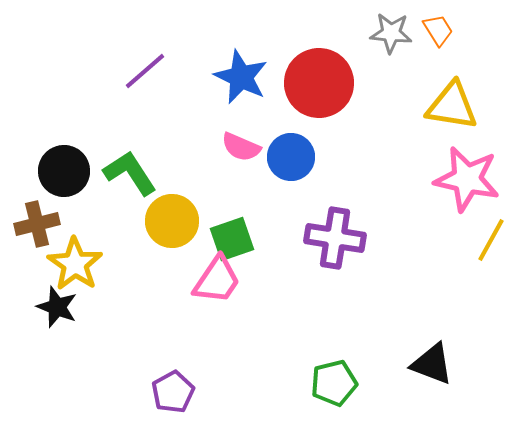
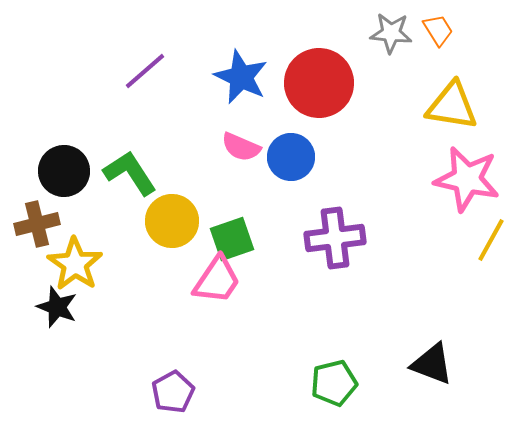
purple cross: rotated 16 degrees counterclockwise
